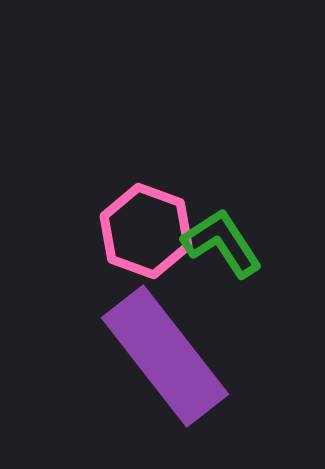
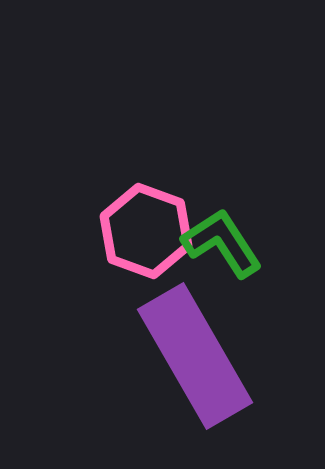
purple rectangle: moved 30 px right; rotated 8 degrees clockwise
